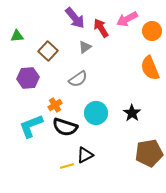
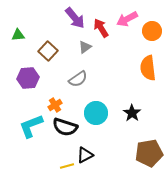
green triangle: moved 1 px right, 1 px up
orange semicircle: moved 2 px left; rotated 15 degrees clockwise
